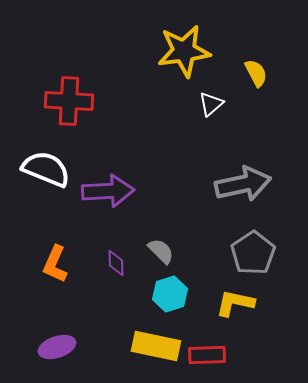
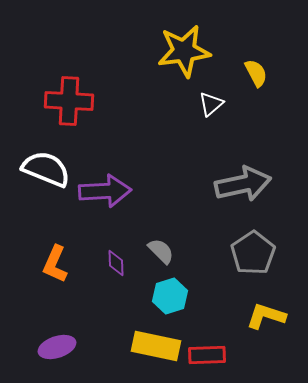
purple arrow: moved 3 px left
cyan hexagon: moved 2 px down
yellow L-shape: moved 31 px right, 13 px down; rotated 6 degrees clockwise
